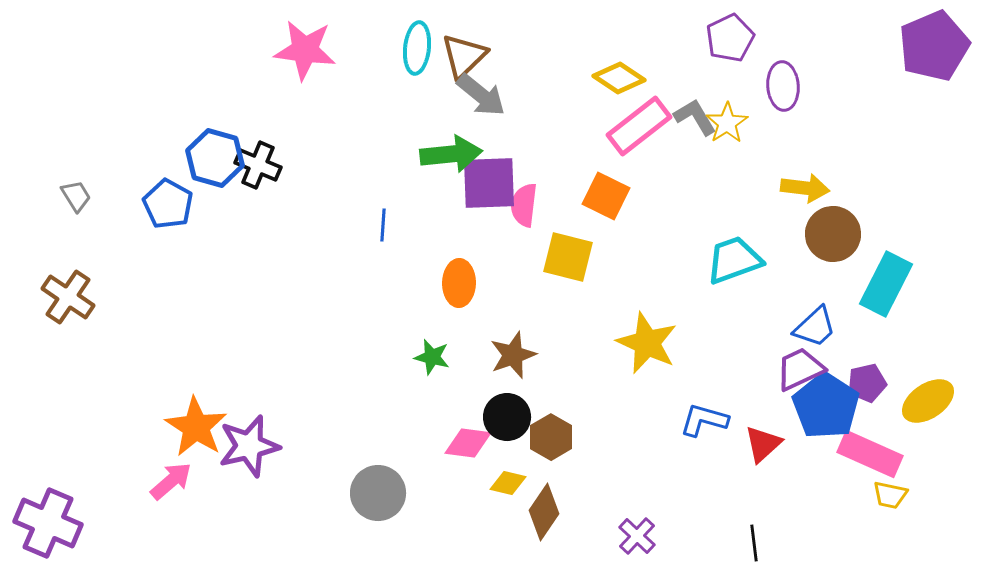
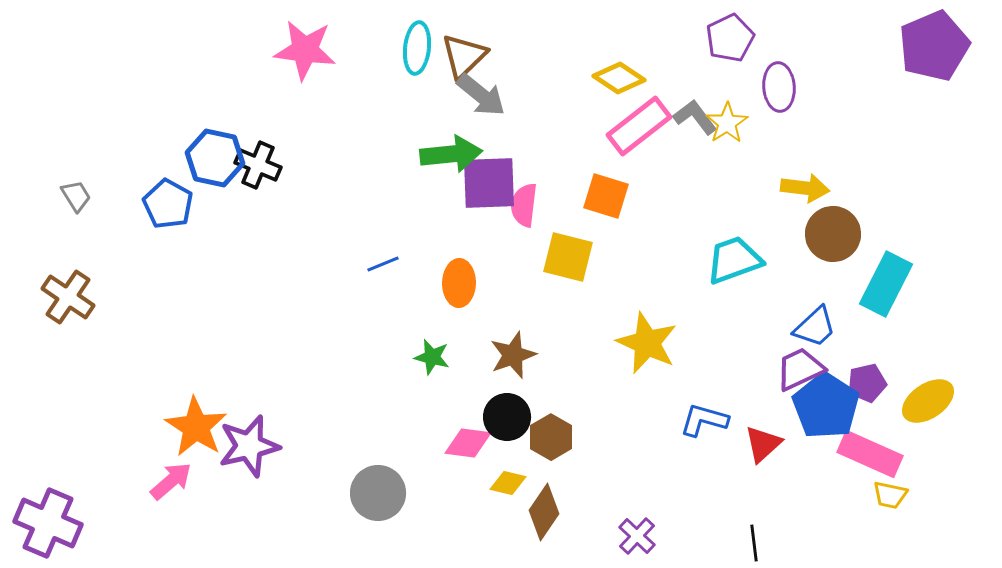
purple ellipse at (783, 86): moved 4 px left, 1 px down
gray L-shape at (695, 117): rotated 6 degrees counterclockwise
blue hexagon at (215, 158): rotated 4 degrees counterclockwise
orange square at (606, 196): rotated 9 degrees counterclockwise
blue line at (383, 225): moved 39 px down; rotated 64 degrees clockwise
